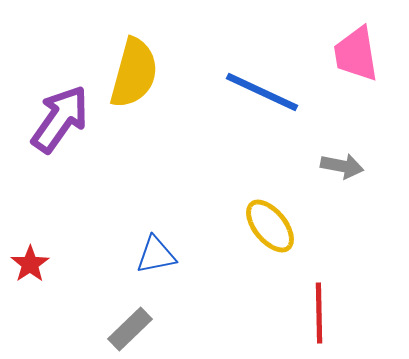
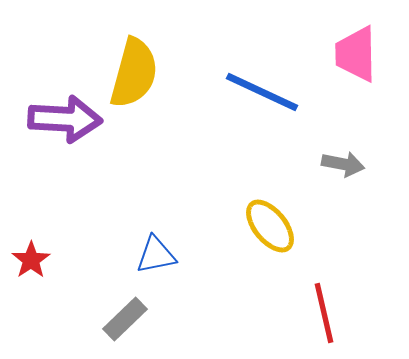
pink trapezoid: rotated 8 degrees clockwise
purple arrow: moved 5 px right; rotated 58 degrees clockwise
gray arrow: moved 1 px right, 2 px up
red star: moved 1 px right, 4 px up
red line: moved 5 px right; rotated 12 degrees counterclockwise
gray rectangle: moved 5 px left, 10 px up
